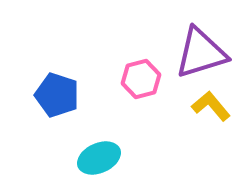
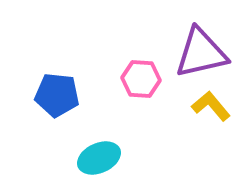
purple triangle: rotated 4 degrees clockwise
pink hexagon: rotated 18 degrees clockwise
blue pentagon: rotated 12 degrees counterclockwise
